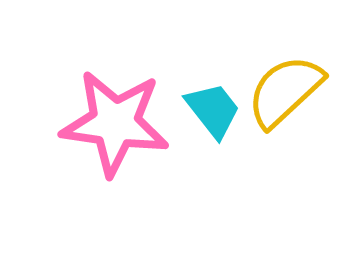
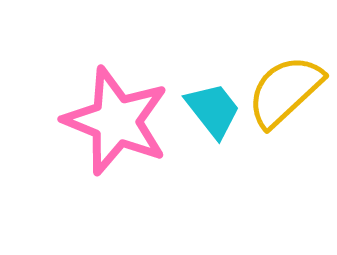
pink star: moved 1 px right, 2 px up; rotated 14 degrees clockwise
